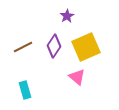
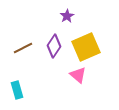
brown line: moved 1 px down
pink triangle: moved 1 px right, 2 px up
cyan rectangle: moved 8 px left
